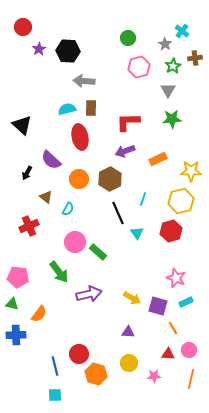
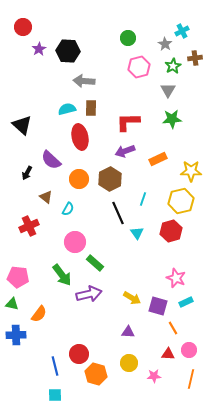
cyan cross at (182, 31): rotated 24 degrees clockwise
green rectangle at (98, 252): moved 3 px left, 11 px down
green arrow at (59, 272): moved 3 px right, 3 px down
